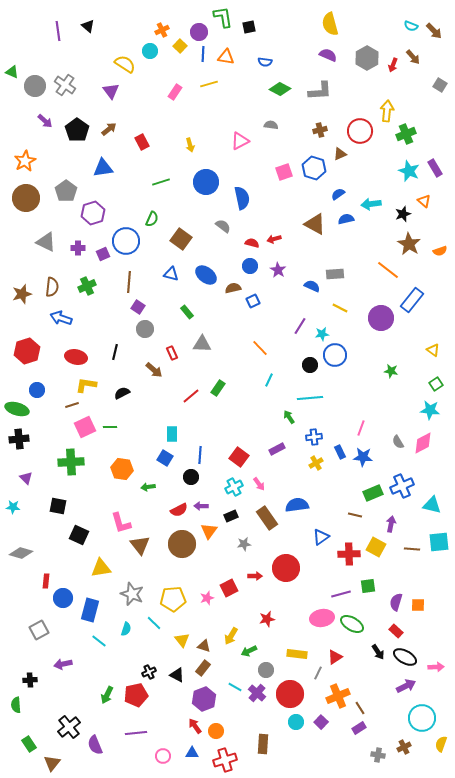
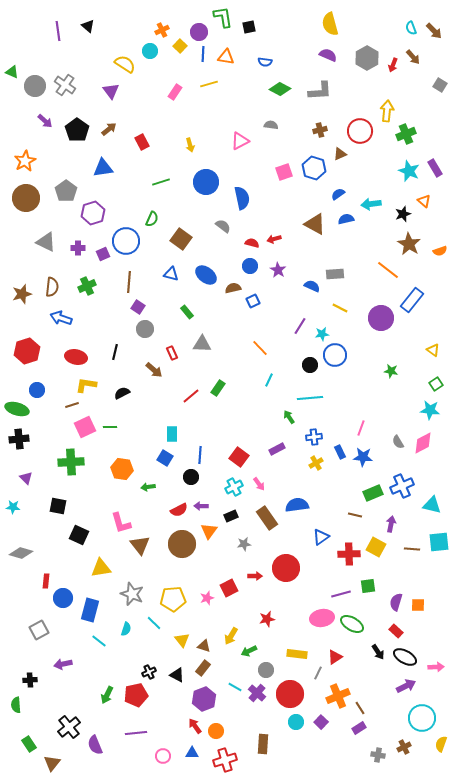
cyan semicircle at (411, 26): moved 2 px down; rotated 48 degrees clockwise
